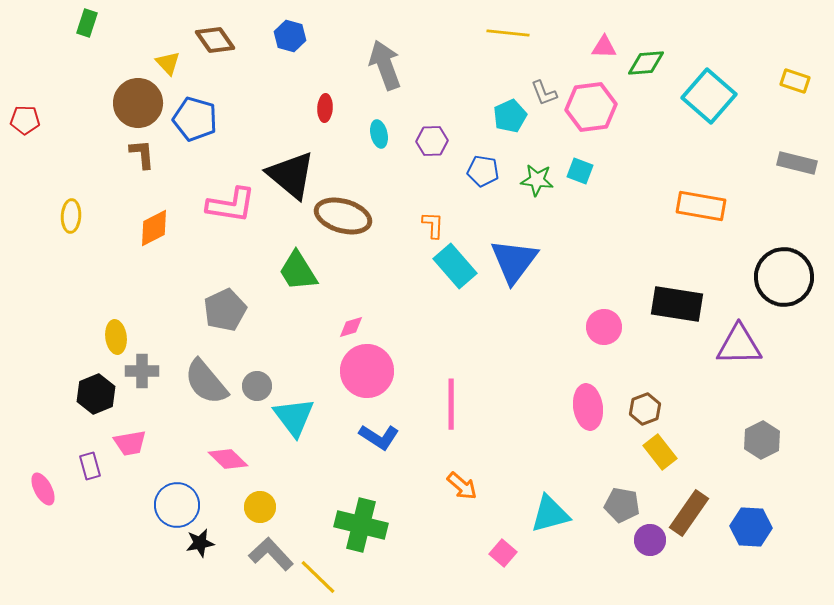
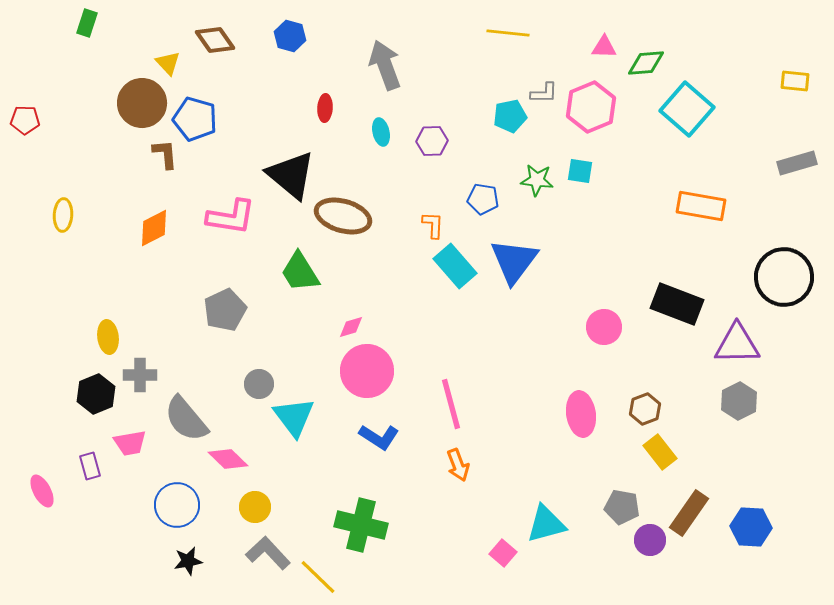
yellow rectangle at (795, 81): rotated 12 degrees counterclockwise
gray L-shape at (544, 93): rotated 68 degrees counterclockwise
cyan square at (709, 96): moved 22 px left, 13 px down
brown circle at (138, 103): moved 4 px right
pink hexagon at (591, 107): rotated 15 degrees counterclockwise
cyan pentagon at (510, 116): rotated 12 degrees clockwise
cyan ellipse at (379, 134): moved 2 px right, 2 px up
brown L-shape at (142, 154): moved 23 px right
gray rectangle at (797, 163): rotated 30 degrees counterclockwise
blue pentagon at (483, 171): moved 28 px down
cyan square at (580, 171): rotated 12 degrees counterclockwise
pink L-shape at (231, 205): moved 12 px down
yellow ellipse at (71, 216): moved 8 px left, 1 px up
green trapezoid at (298, 271): moved 2 px right, 1 px down
black rectangle at (677, 304): rotated 12 degrees clockwise
yellow ellipse at (116, 337): moved 8 px left
purple triangle at (739, 345): moved 2 px left, 1 px up
gray cross at (142, 371): moved 2 px left, 4 px down
gray semicircle at (206, 382): moved 20 px left, 37 px down
gray circle at (257, 386): moved 2 px right, 2 px up
pink line at (451, 404): rotated 15 degrees counterclockwise
pink ellipse at (588, 407): moved 7 px left, 7 px down
gray hexagon at (762, 440): moved 23 px left, 39 px up
orange arrow at (462, 486): moved 4 px left, 21 px up; rotated 28 degrees clockwise
pink ellipse at (43, 489): moved 1 px left, 2 px down
gray pentagon at (622, 505): moved 2 px down
yellow circle at (260, 507): moved 5 px left
cyan triangle at (550, 514): moved 4 px left, 10 px down
black star at (200, 543): moved 12 px left, 18 px down
gray L-shape at (271, 554): moved 3 px left, 1 px up
